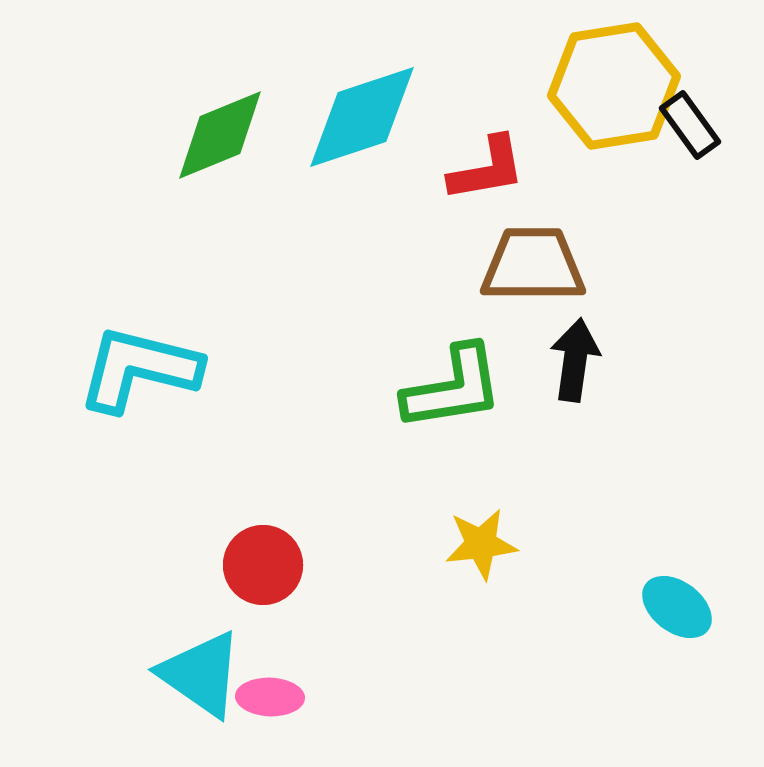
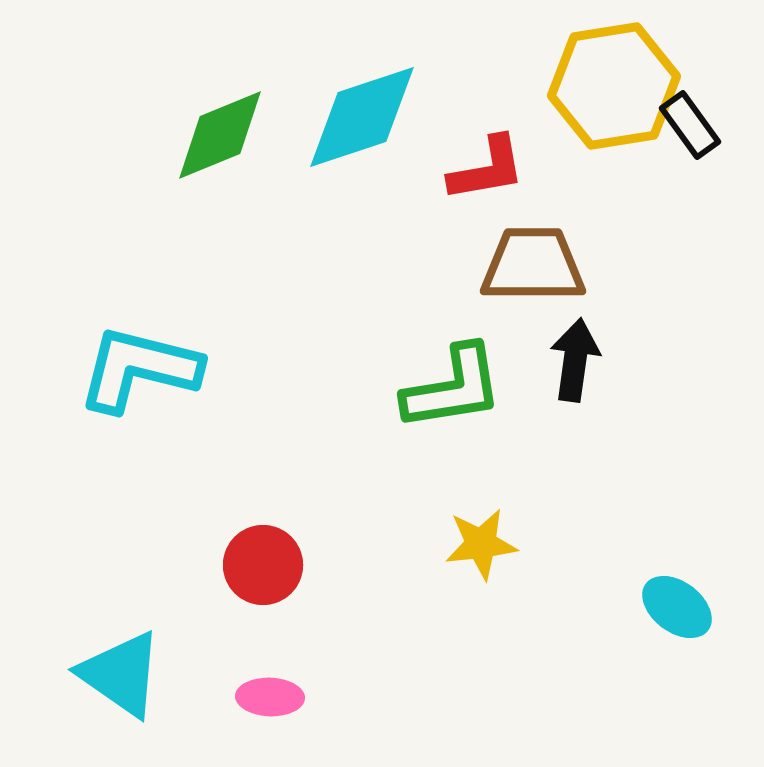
cyan triangle: moved 80 px left
